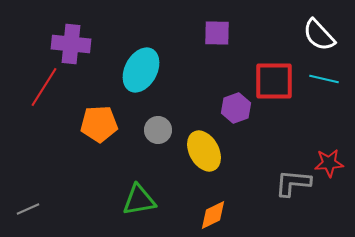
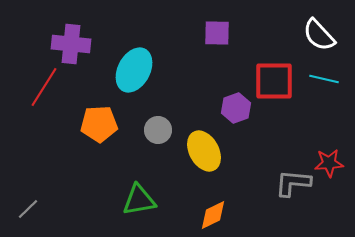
cyan ellipse: moved 7 px left
gray line: rotated 20 degrees counterclockwise
